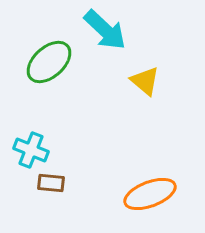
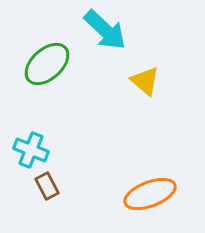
green ellipse: moved 2 px left, 2 px down
brown rectangle: moved 4 px left, 3 px down; rotated 56 degrees clockwise
